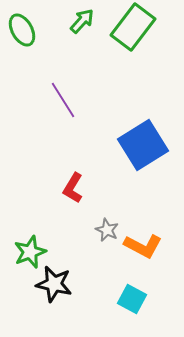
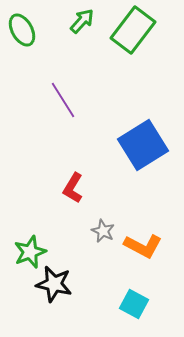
green rectangle: moved 3 px down
gray star: moved 4 px left, 1 px down
cyan square: moved 2 px right, 5 px down
